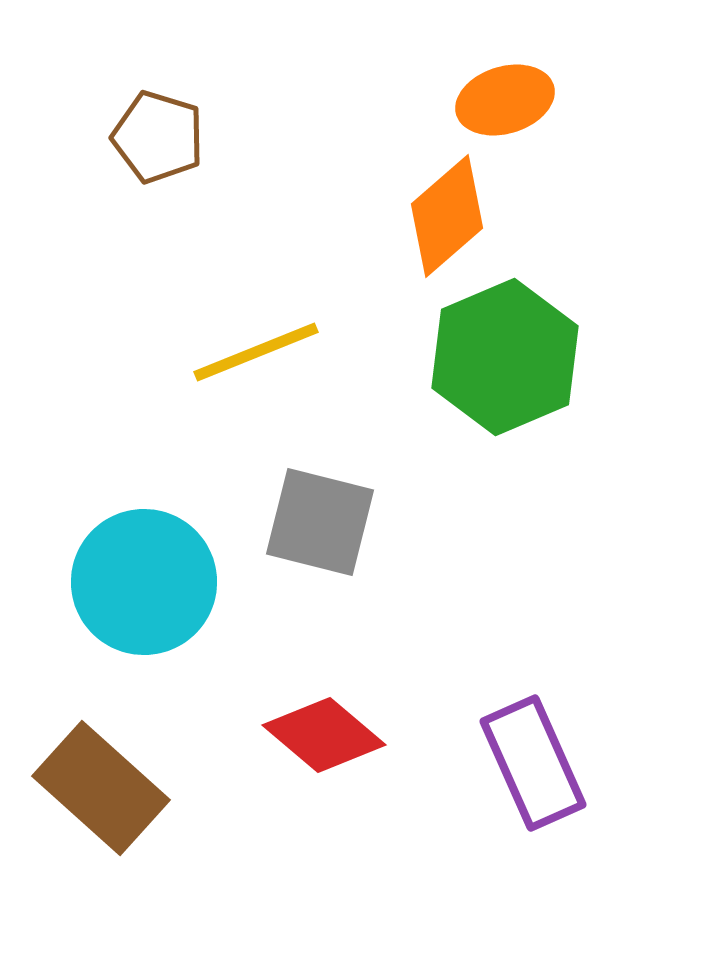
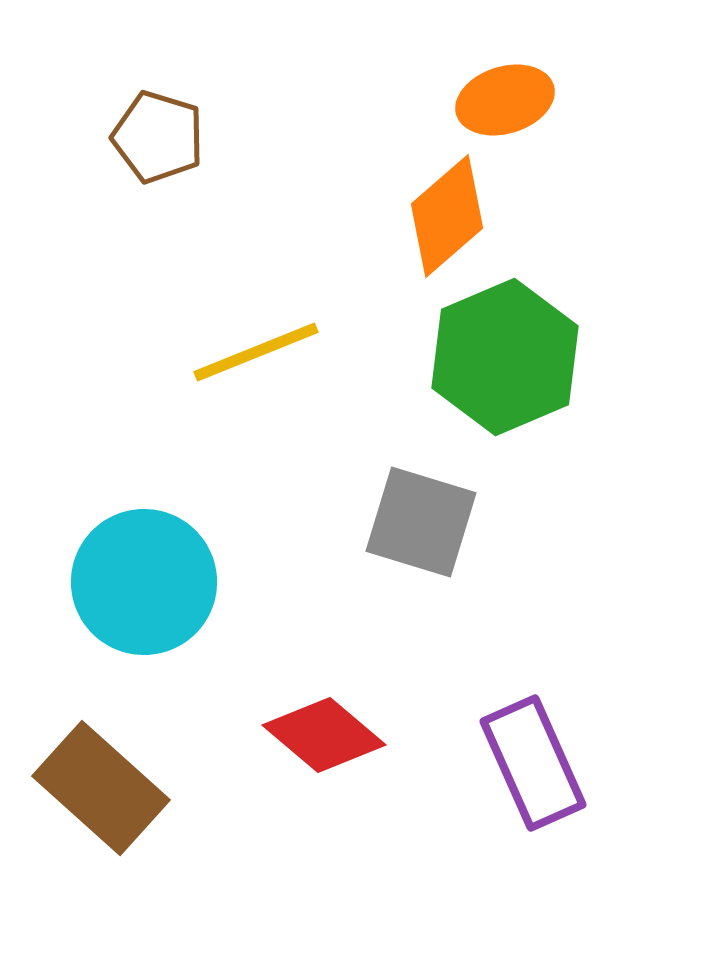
gray square: moved 101 px right; rotated 3 degrees clockwise
